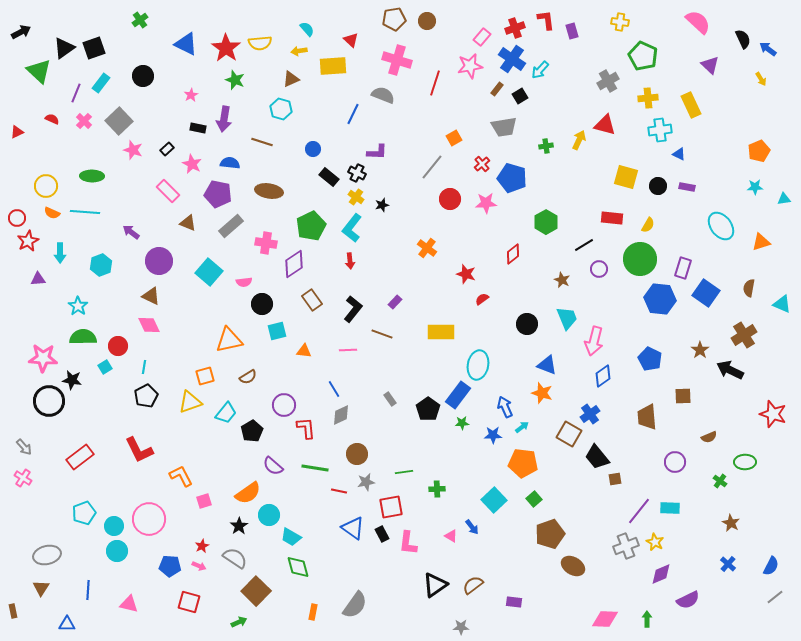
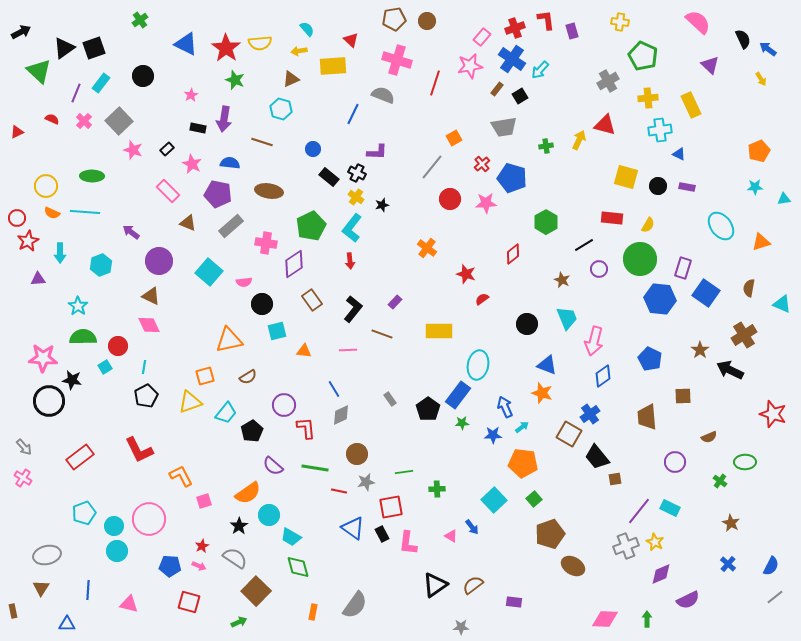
yellow rectangle at (441, 332): moved 2 px left, 1 px up
cyan rectangle at (670, 508): rotated 24 degrees clockwise
